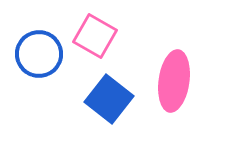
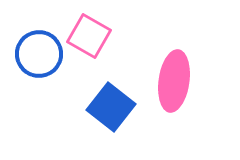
pink square: moved 6 px left
blue square: moved 2 px right, 8 px down
